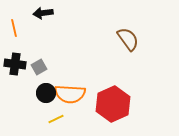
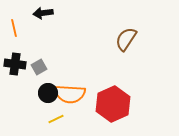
brown semicircle: moved 2 px left; rotated 110 degrees counterclockwise
black circle: moved 2 px right
